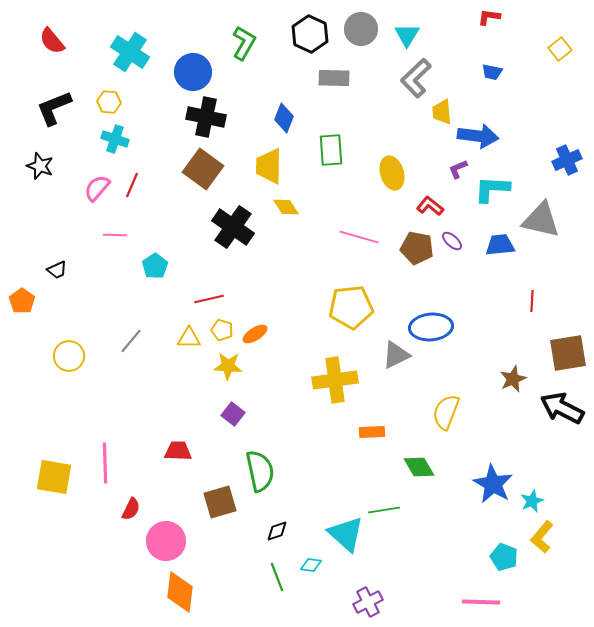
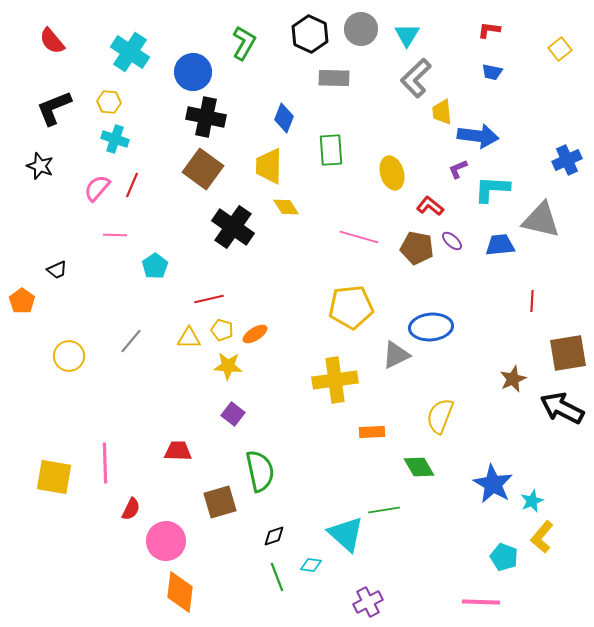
red L-shape at (489, 17): moved 13 px down
yellow semicircle at (446, 412): moved 6 px left, 4 px down
black diamond at (277, 531): moved 3 px left, 5 px down
